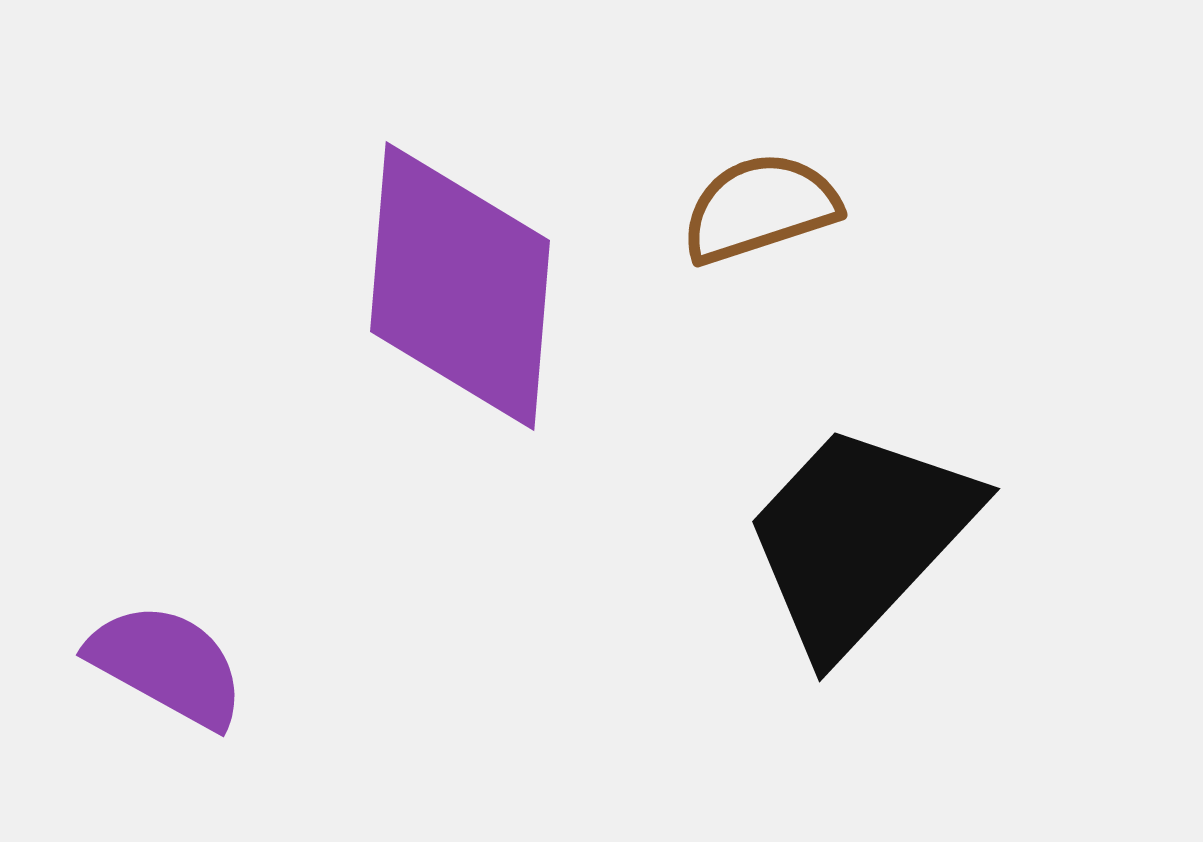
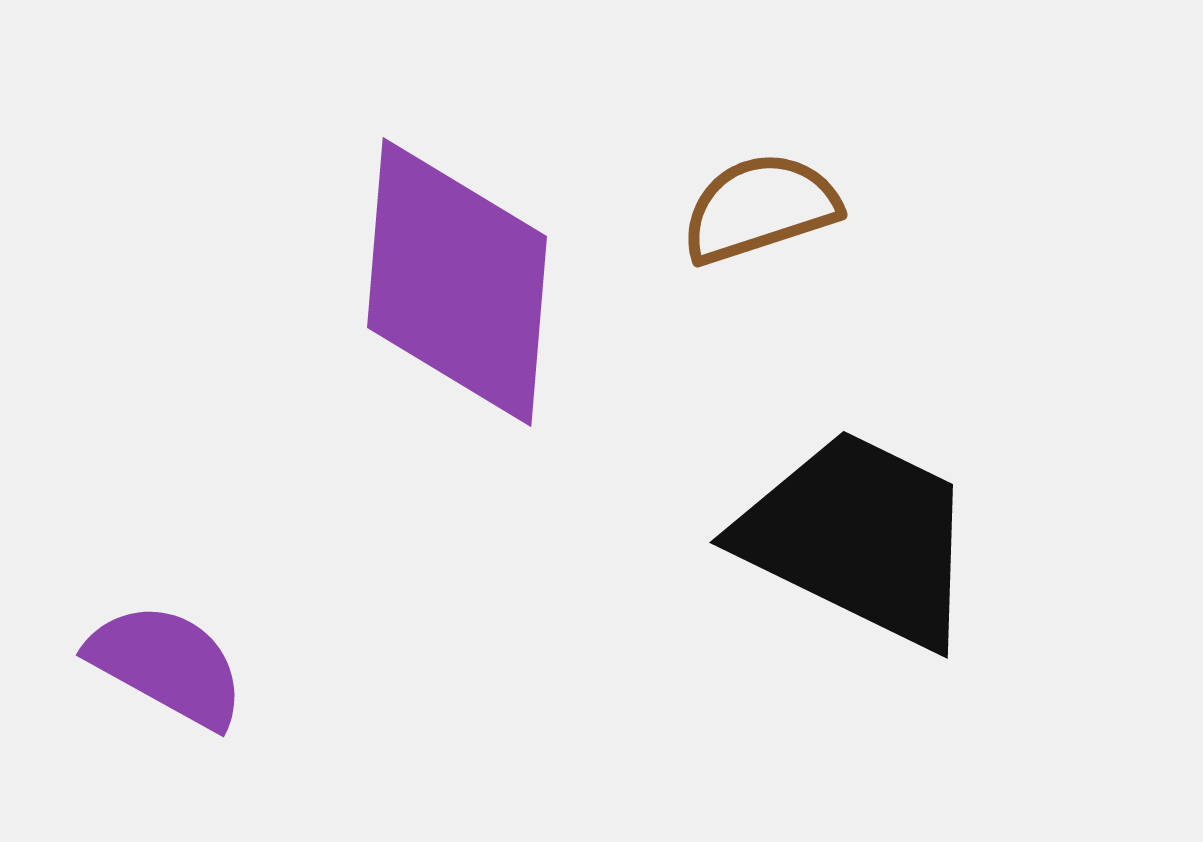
purple diamond: moved 3 px left, 4 px up
black trapezoid: rotated 73 degrees clockwise
